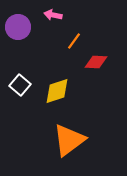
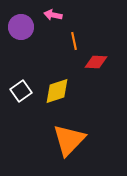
purple circle: moved 3 px right
orange line: rotated 48 degrees counterclockwise
white square: moved 1 px right, 6 px down; rotated 15 degrees clockwise
orange triangle: rotated 9 degrees counterclockwise
